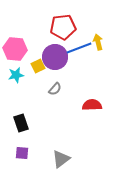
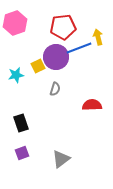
yellow arrow: moved 5 px up
pink hexagon: moved 26 px up; rotated 25 degrees counterclockwise
purple circle: moved 1 px right
gray semicircle: rotated 24 degrees counterclockwise
purple square: rotated 24 degrees counterclockwise
